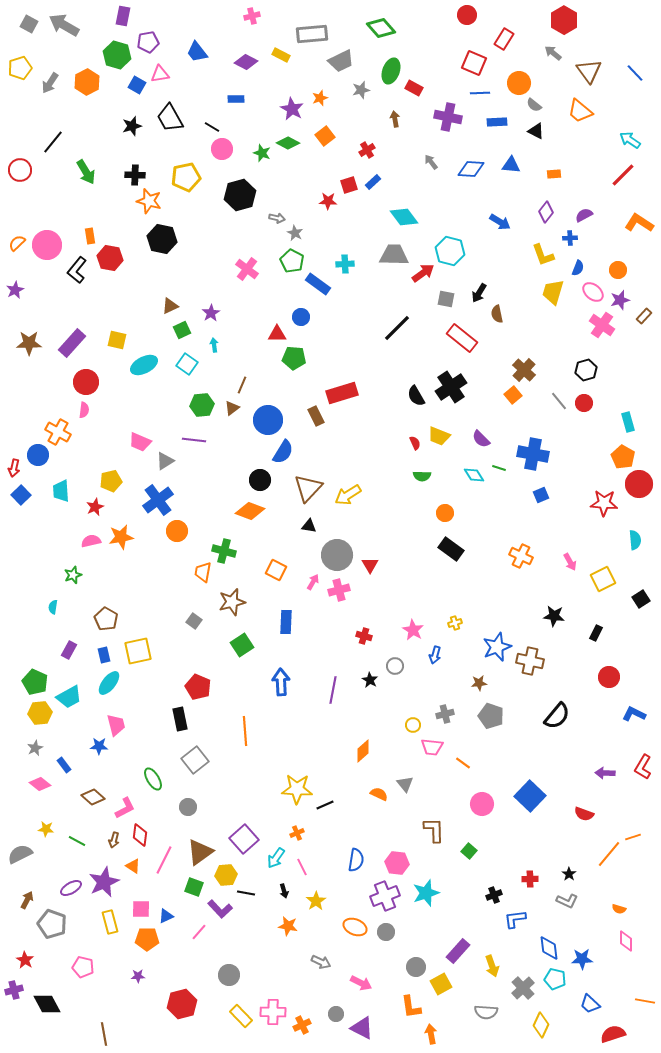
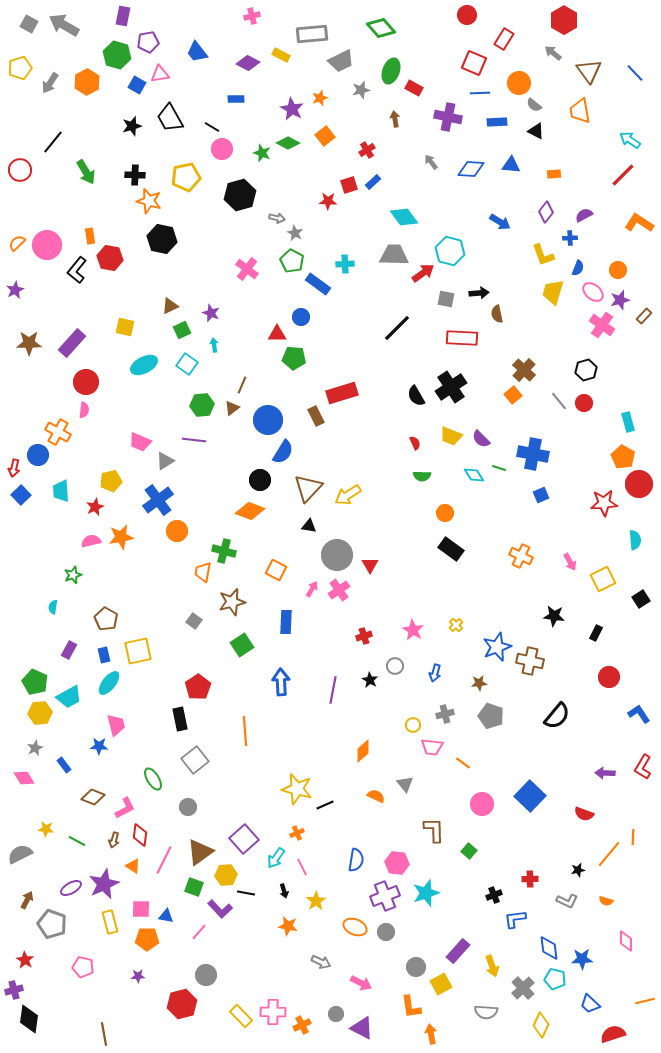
purple diamond at (246, 62): moved 2 px right, 1 px down
orange trapezoid at (580, 111): rotated 40 degrees clockwise
black arrow at (479, 293): rotated 126 degrees counterclockwise
purple star at (211, 313): rotated 18 degrees counterclockwise
red rectangle at (462, 338): rotated 36 degrees counterclockwise
yellow square at (117, 340): moved 8 px right, 13 px up
yellow trapezoid at (439, 436): moved 12 px right
red star at (604, 503): rotated 8 degrees counterclockwise
pink arrow at (313, 582): moved 1 px left, 7 px down
pink cross at (339, 590): rotated 20 degrees counterclockwise
yellow cross at (455, 623): moved 1 px right, 2 px down; rotated 24 degrees counterclockwise
red cross at (364, 636): rotated 35 degrees counterclockwise
blue arrow at (435, 655): moved 18 px down
red pentagon at (198, 687): rotated 15 degrees clockwise
blue L-shape at (634, 714): moved 5 px right; rotated 30 degrees clockwise
pink diamond at (40, 784): moved 16 px left, 6 px up; rotated 20 degrees clockwise
yellow star at (297, 789): rotated 12 degrees clockwise
orange semicircle at (379, 794): moved 3 px left, 2 px down
brown diamond at (93, 797): rotated 20 degrees counterclockwise
orange line at (633, 837): rotated 70 degrees counterclockwise
black star at (569, 874): moved 9 px right, 4 px up; rotated 24 degrees clockwise
purple star at (104, 882): moved 2 px down
orange semicircle at (619, 909): moved 13 px left, 8 px up
blue triangle at (166, 916): rotated 35 degrees clockwise
gray circle at (229, 975): moved 23 px left
orange line at (645, 1001): rotated 24 degrees counterclockwise
black diamond at (47, 1004): moved 18 px left, 15 px down; rotated 36 degrees clockwise
